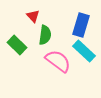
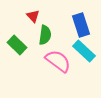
blue rectangle: rotated 35 degrees counterclockwise
